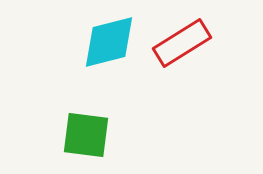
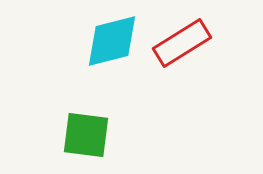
cyan diamond: moved 3 px right, 1 px up
